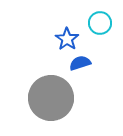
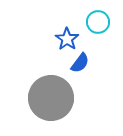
cyan circle: moved 2 px left, 1 px up
blue semicircle: rotated 145 degrees clockwise
